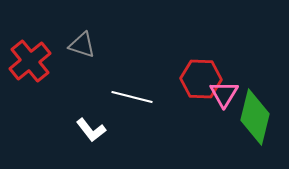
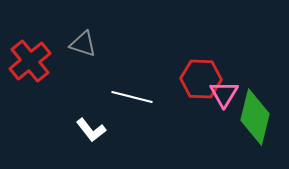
gray triangle: moved 1 px right, 1 px up
